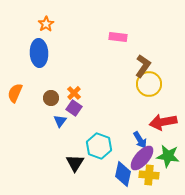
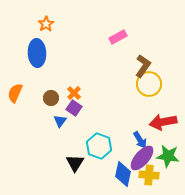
pink rectangle: rotated 36 degrees counterclockwise
blue ellipse: moved 2 px left
